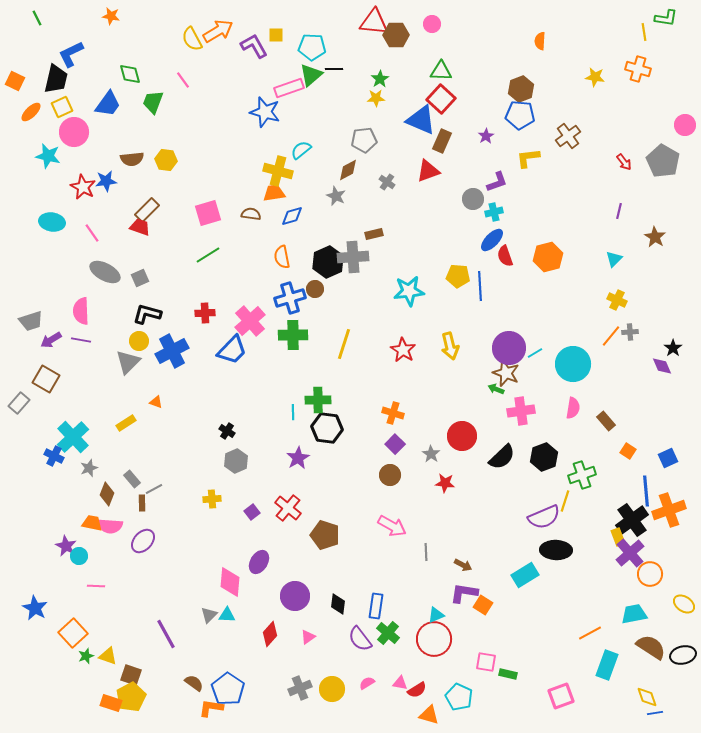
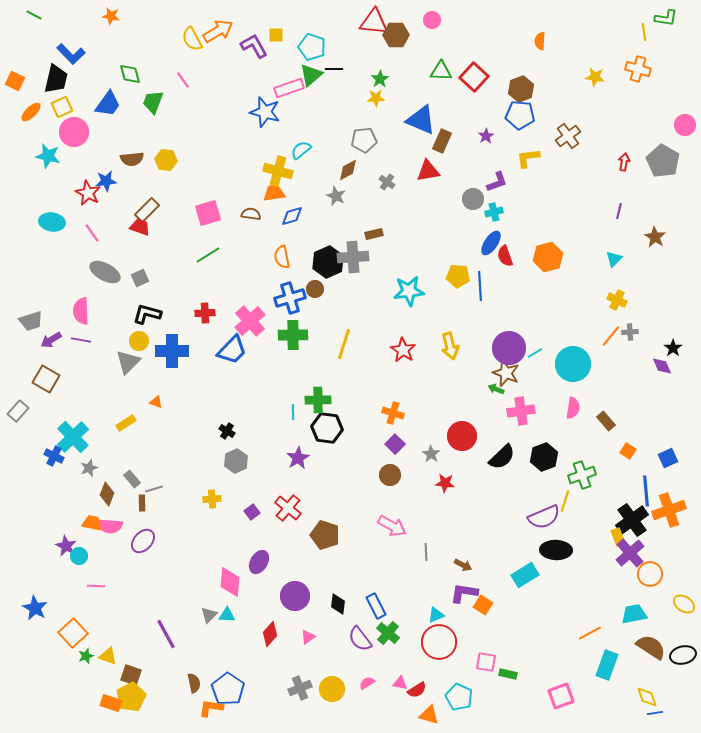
green line at (37, 18): moved 3 px left, 3 px up; rotated 35 degrees counterclockwise
pink circle at (432, 24): moved 4 px up
cyan pentagon at (312, 47): rotated 16 degrees clockwise
blue L-shape at (71, 54): rotated 108 degrees counterclockwise
red square at (441, 99): moved 33 px right, 22 px up
red arrow at (624, 162): rotated 132 degrees counterclockwise
red triangle at (428, 171): rotated 10 degrees clockwise
red star at (83, 187): moved 5 px right, 6 px down
blue ellipse at (492, 240): moved 1 px left, 3 px down; rotated 10 degrees counterclockwise
blue cross at (172, 351): rotated 28 degrees clockwise
gray rectangle at (19, 403): moved 1 px left, 8 px down
gray line at (154, 489): rotated 12 degrees clockwise
blue rectangle at (376, 606): rotated 35 degrees counterclockwise
red circle at (434, 639): moved 5 px right, 3 px down
brown semicircle at (194, 683): rotated 42 degrees clockwise
